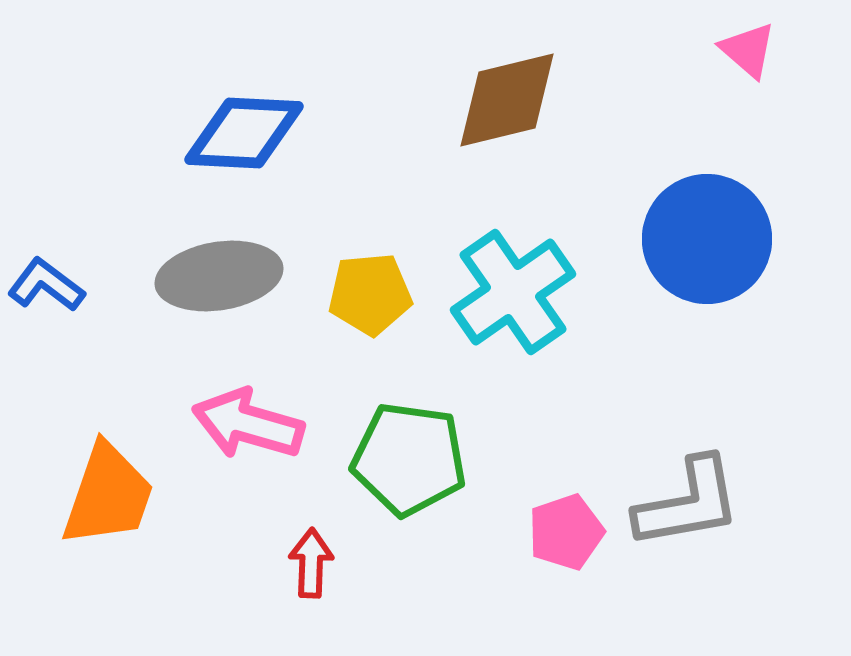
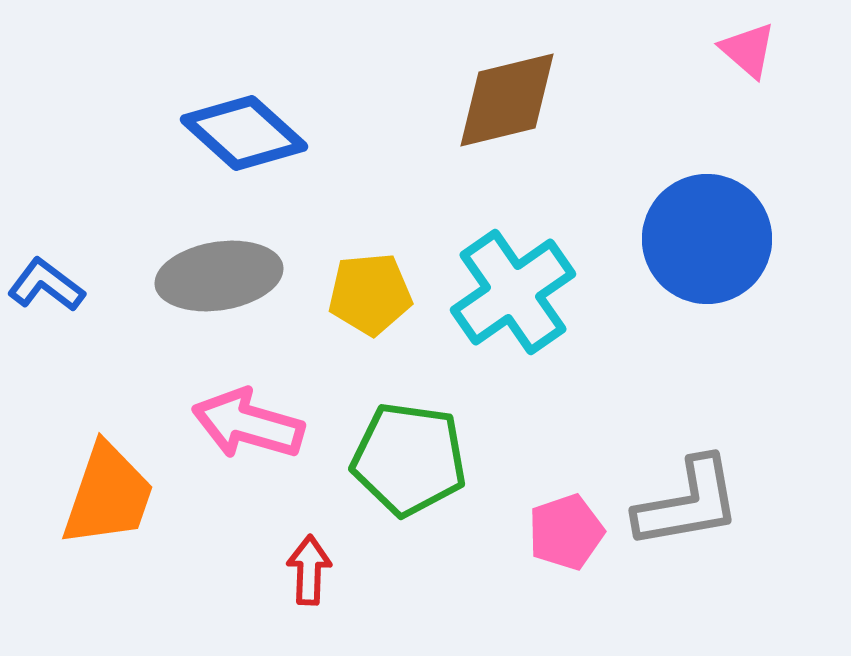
blue diamond: rotated 39 degrees clockwise
red arrow: moved 2 px left, 7 px down
